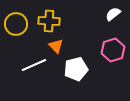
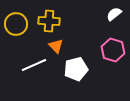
white semicircle: moved 1 px right
pink hexagon: rotated 25 degrees counterclockwise
